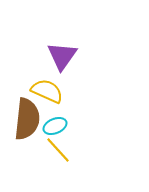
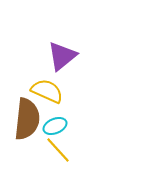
purple triangle: rotated 16 degrees clockwise
